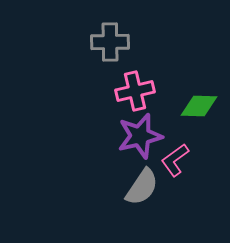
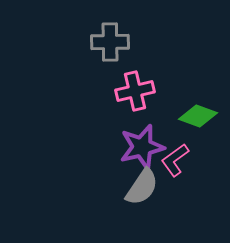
green diamond: moved 1 px left, 10 px down; rotated 18 degrees clockwise
purple star: moved 2 px right, 11 px down
